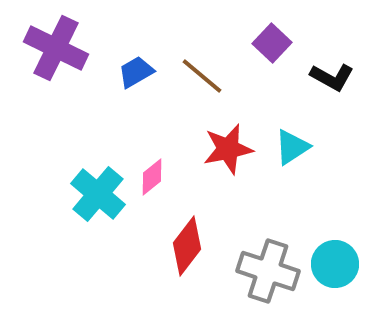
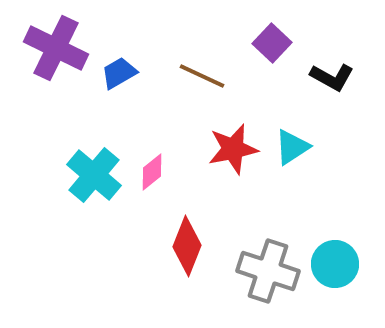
blue trapezoid: moved 17 px left, 1 px down
brown line: rotated 15 degrees counterclockwise
red star: moved 5 px right
pink diamond: moved 5 px up
cyan cross: moved 4 px left, 19 px up
red diamond: rotated 16 degrees counterclockwise
